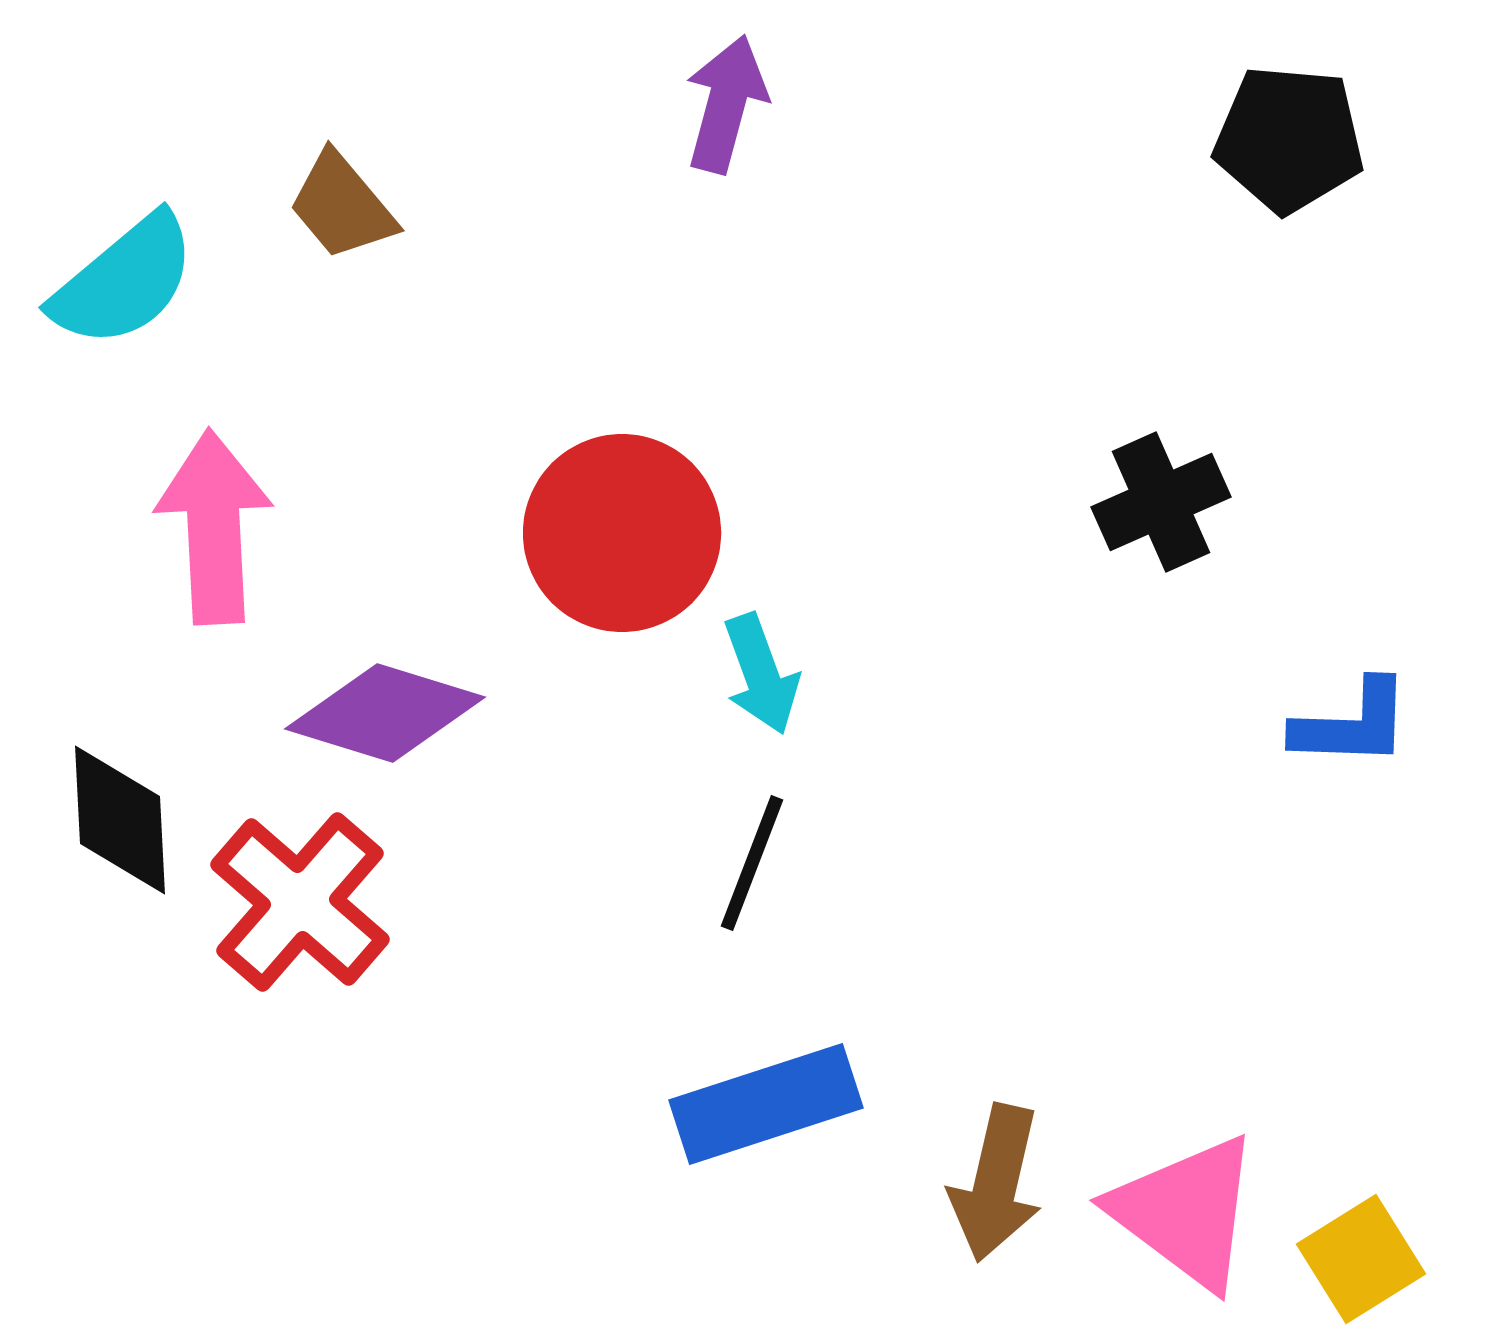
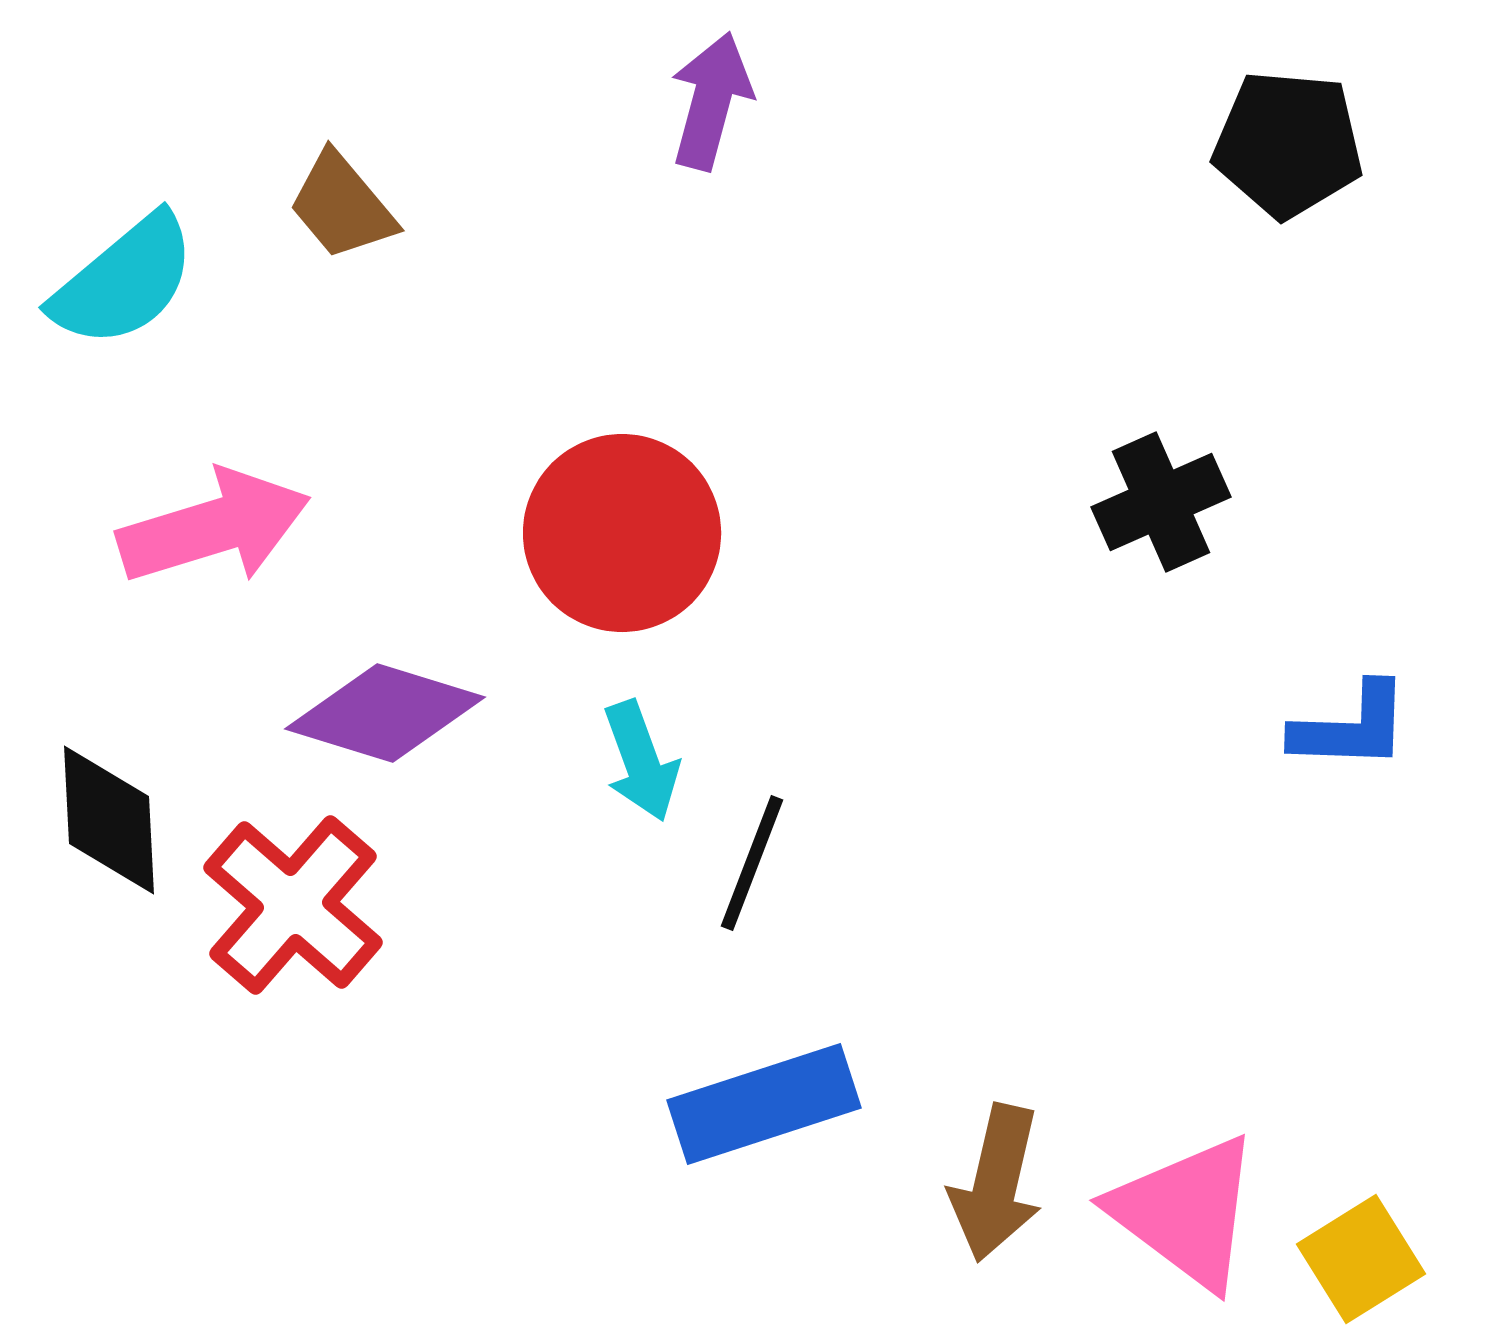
purple arrow: moved 15 px left, 3 px up
black pentagon: moved 1 px left, 5 px down
pink arrow: rotated 76 degrees clockwise
cyan arrow: moved 120 px left, 87 px down
blue L-shape: moved 1 px left, 3 px down
black diamond: moved 11 px left
red cross: moved 7 px left, 3 px down
blue rectangle: moved 2 px left
